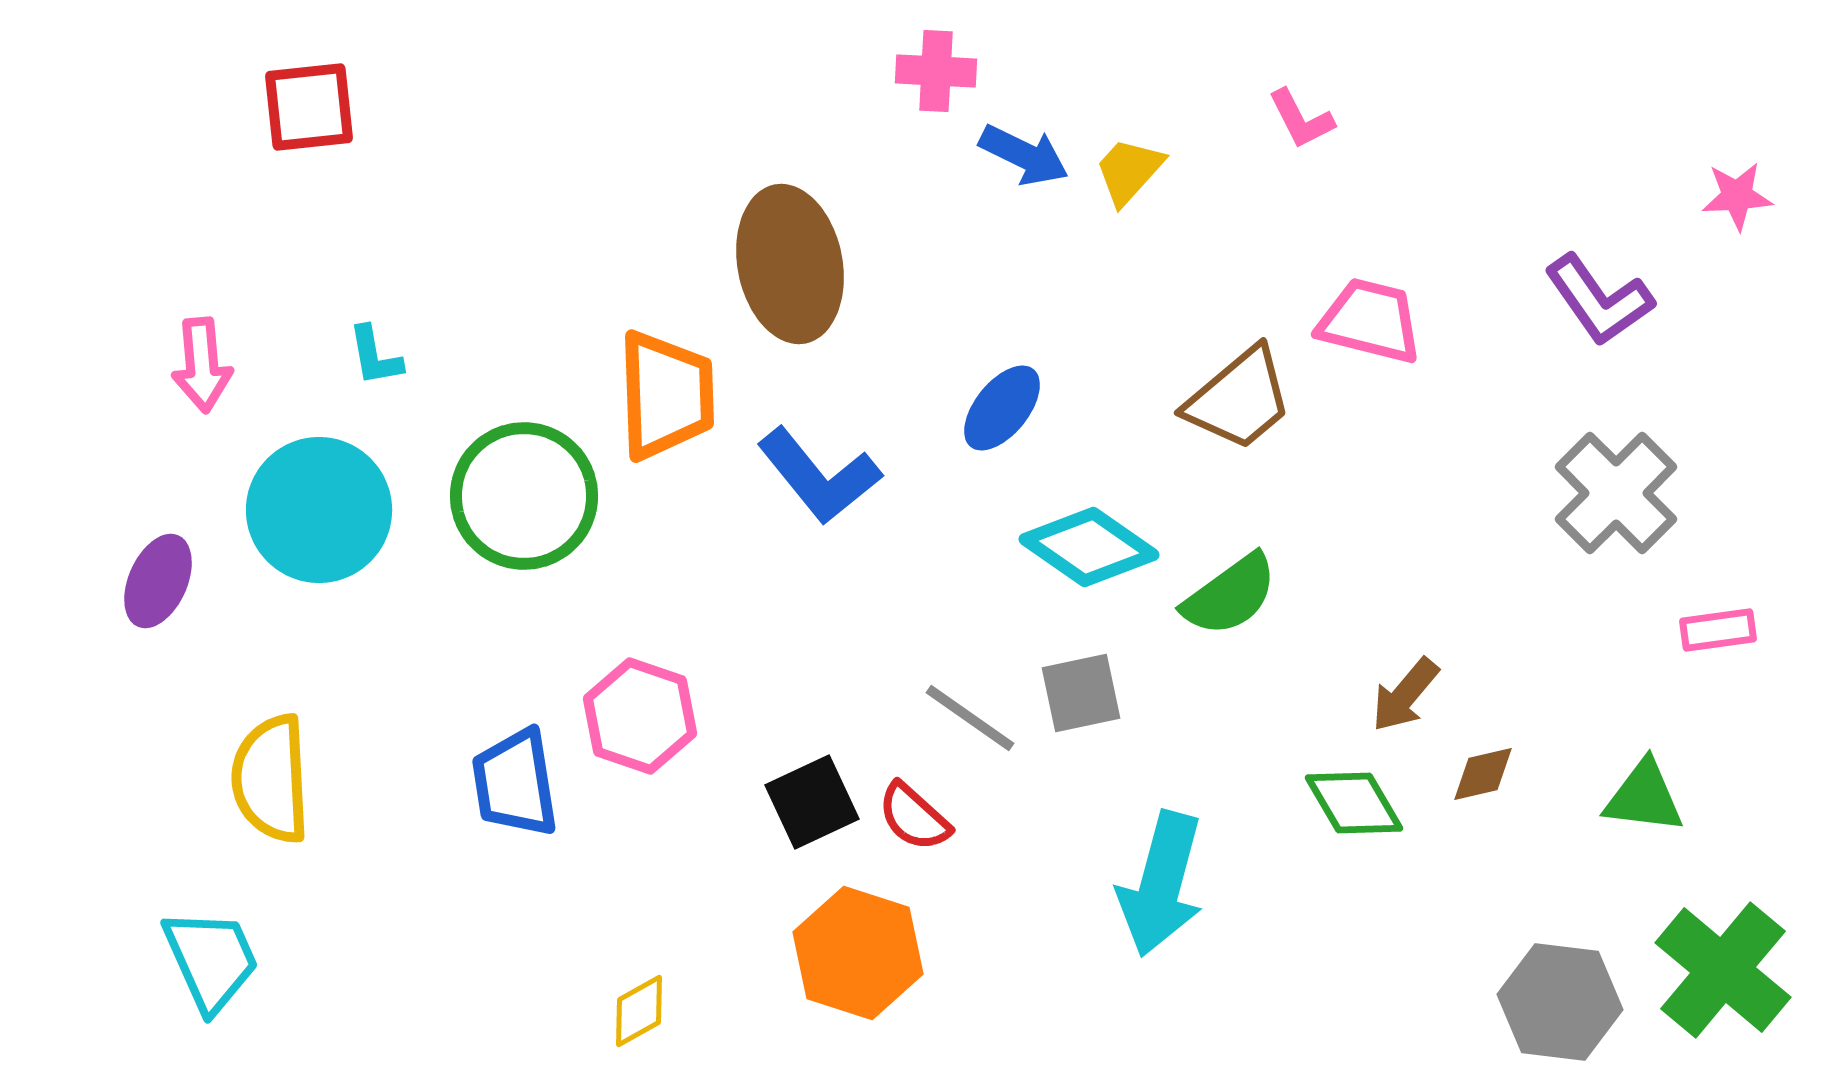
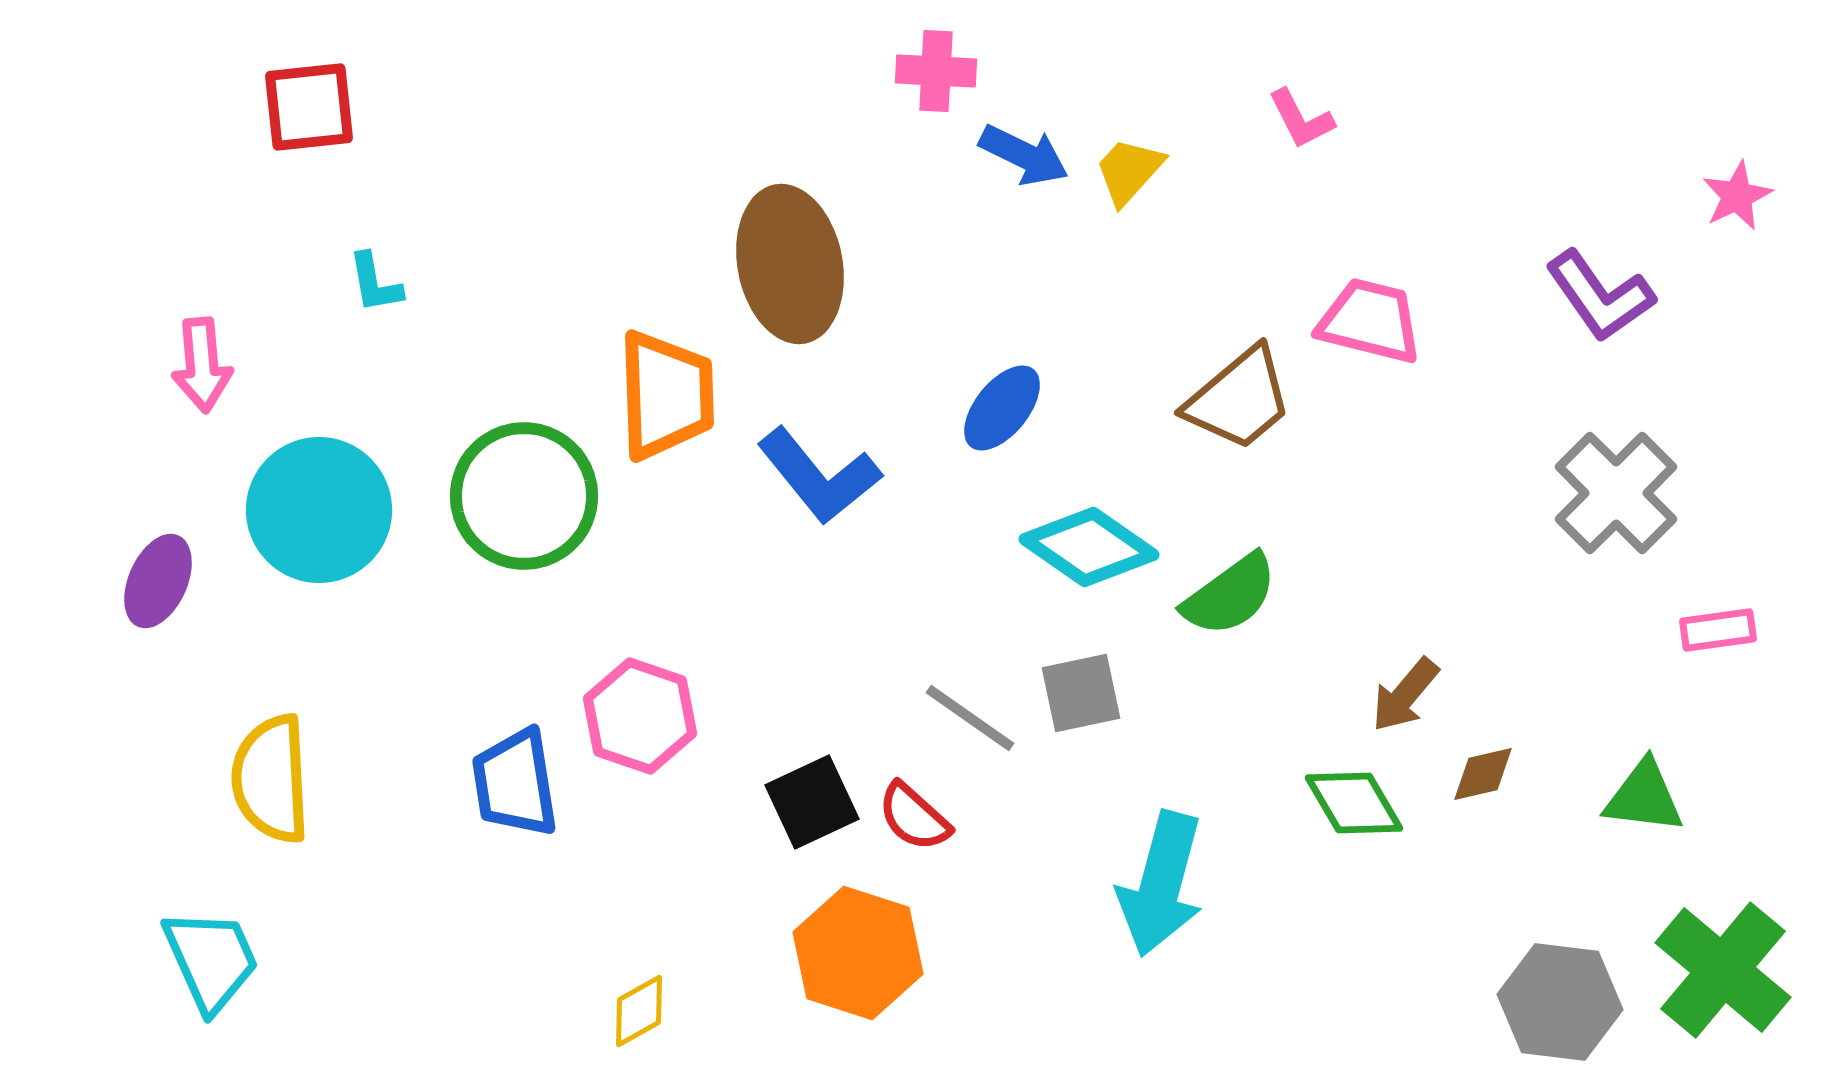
pink star: rotated 22 degrees counterclockwise
purple L-shape: moved 1 px right, 4 px up
cyan L-shape: moved 73 px up
